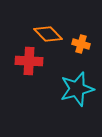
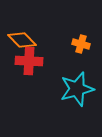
orange diamond: moved 26 px left, 6 px down
